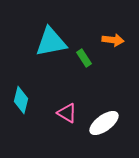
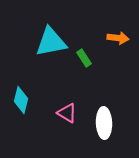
orange arrow: moved 5 px right, 2 px up
white ellipse: rotated 56 degrees counterclockwise
